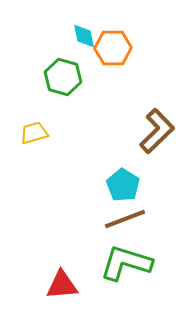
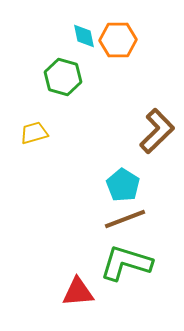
orange hexagon: moved 5 px right, 8 px up
red triangle: moved 16 px right, 7 px down
